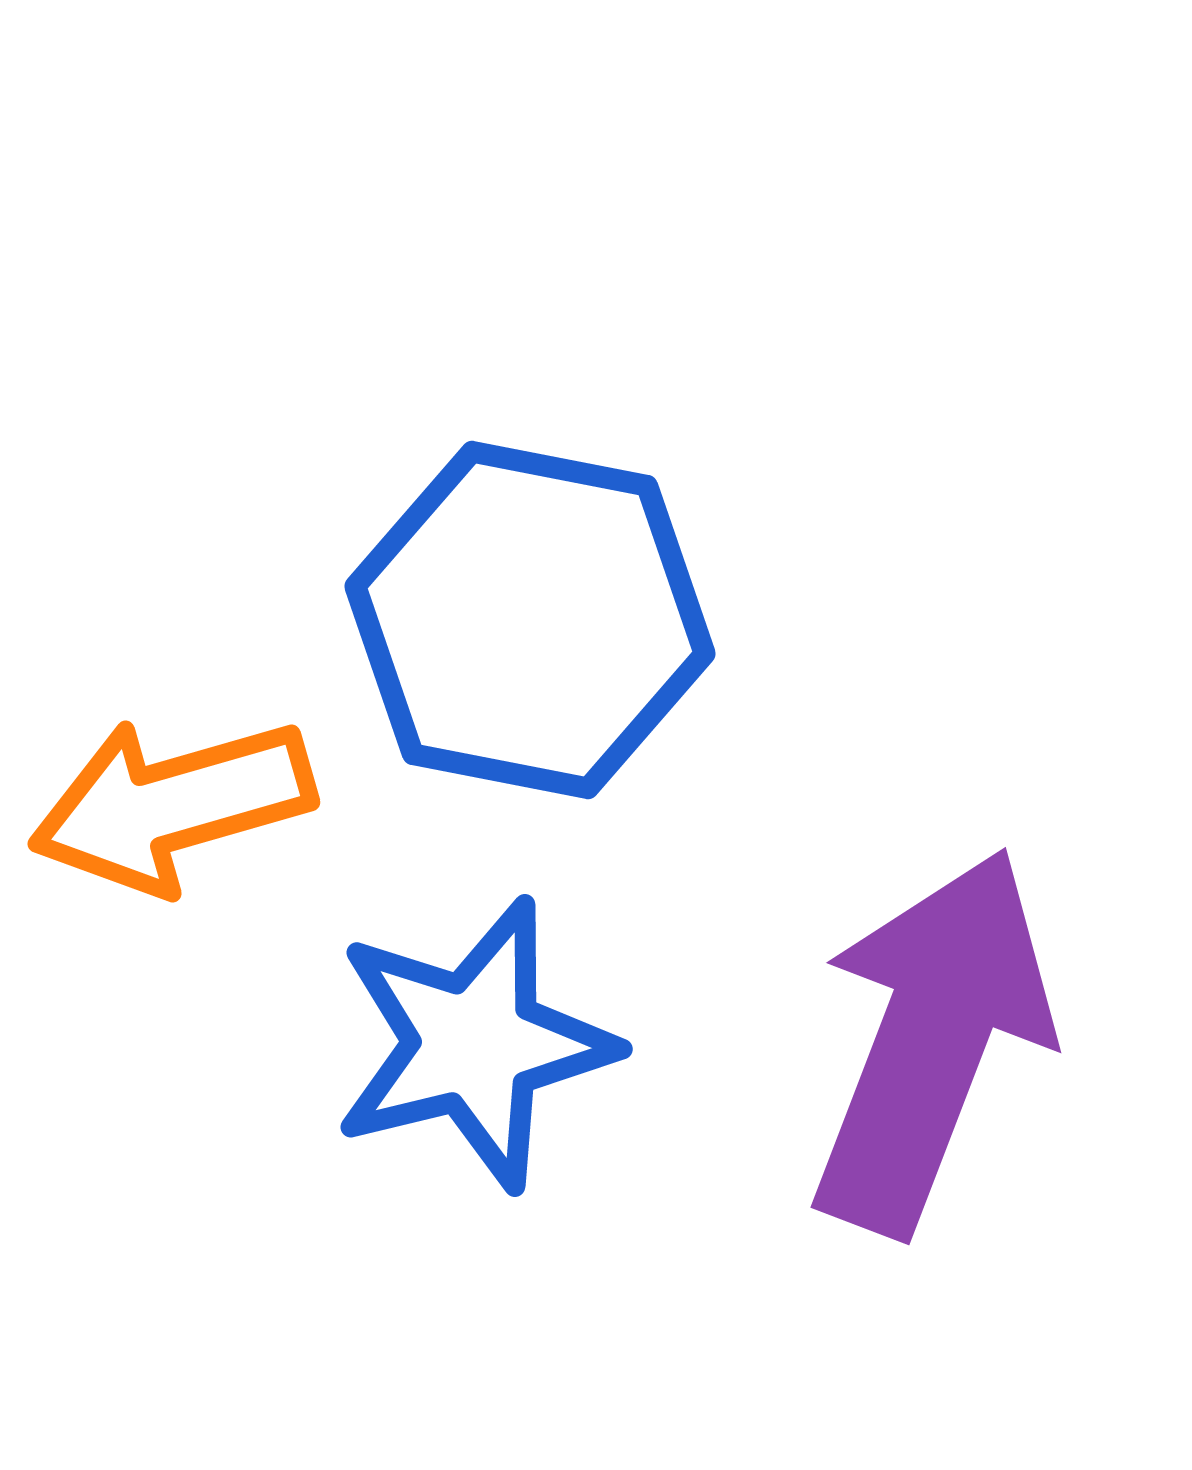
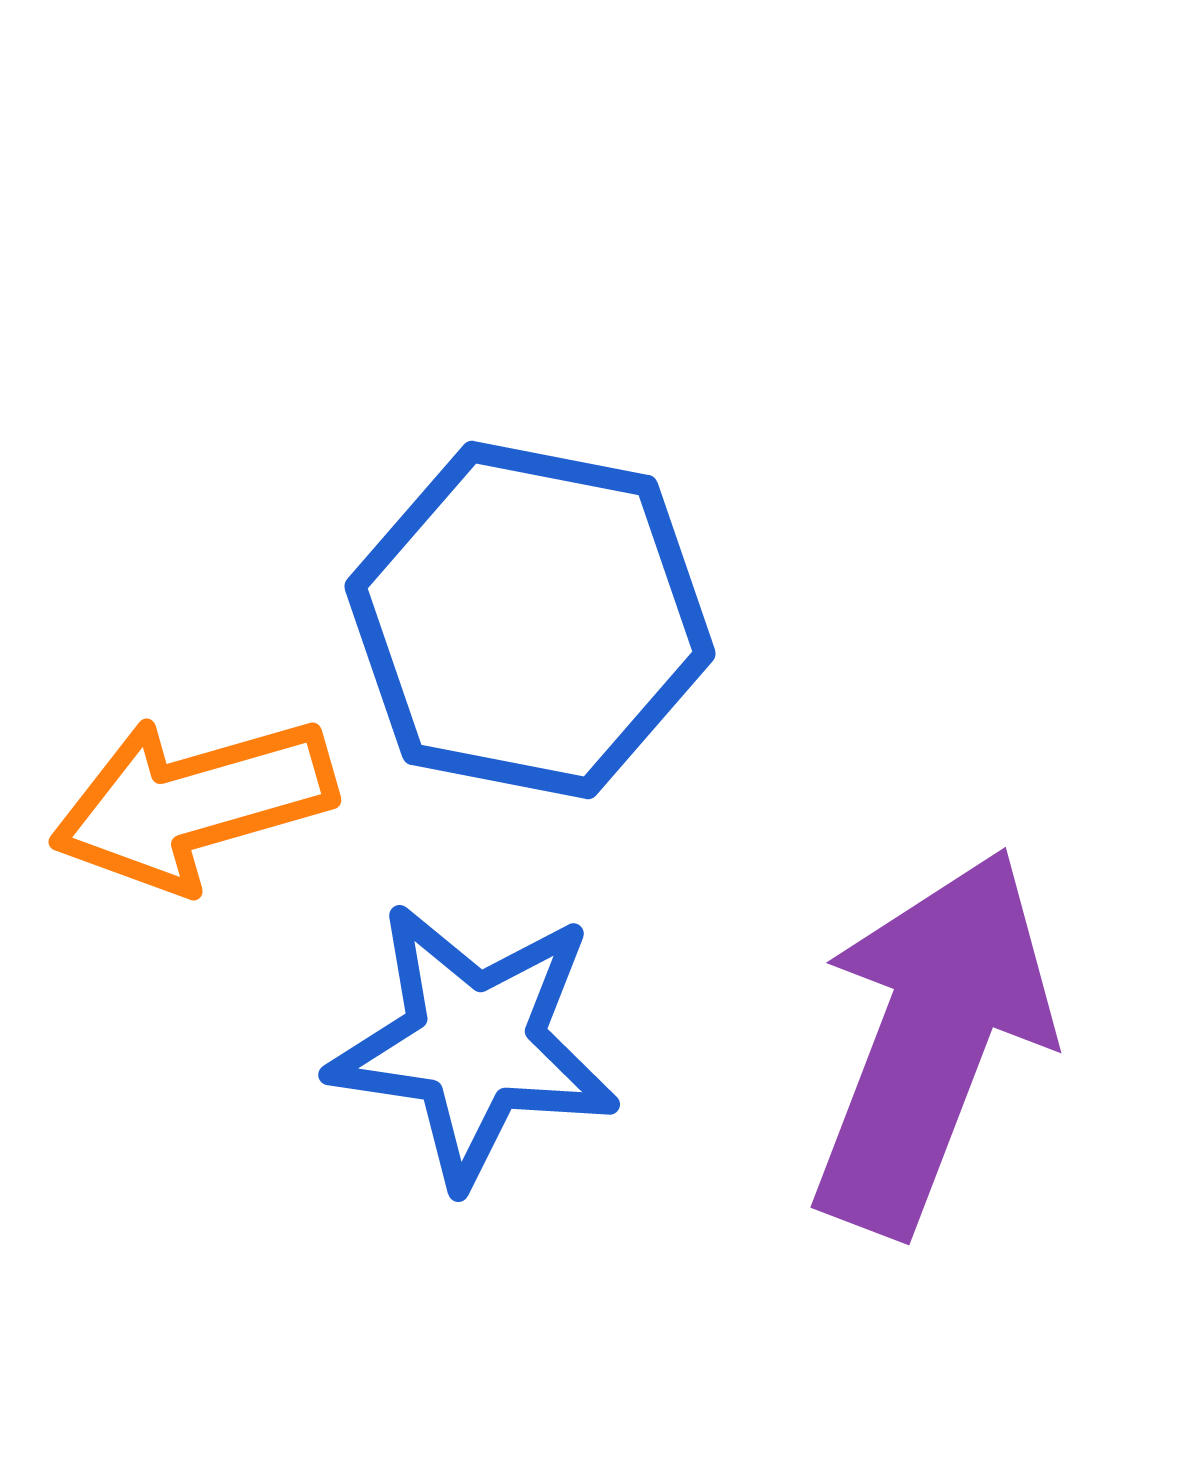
orange arrow: moved 21 px right, 2 px up
blue star: rotated 22 degrees clockwise
